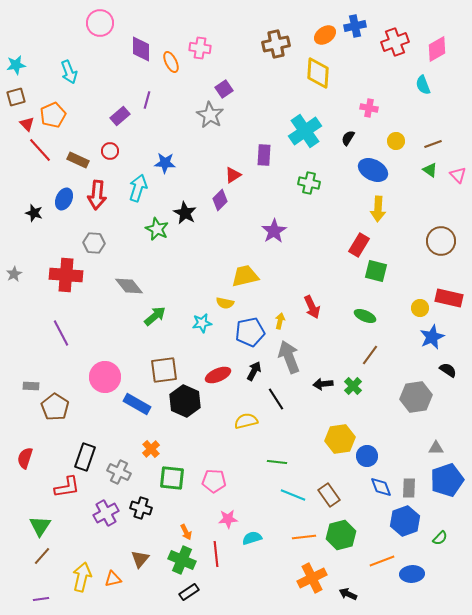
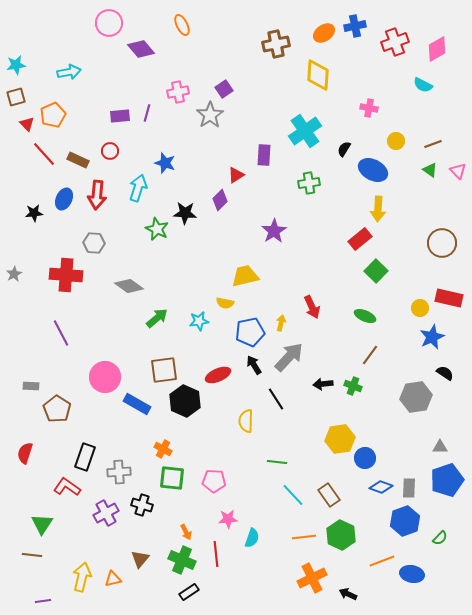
pink circle at (100, 23): moved 9 px right
orange ellipse at (325, 35): moved 1 px left, 2 px up
pink cross at (200, 48): moved 22 px left, 44 px down; rotated 20 degrees counterclockwise
purple diamond at (141, 49): rotated 40 degrees counterclockwise
orange ellipse at (171, 62): moved 11 px right, 37 px up
cyan arrow at (69, 72): rotated 80 degrees counterclockwise
yellow diamond at (318, 73): moved 2 px down
cyan semicircle at (423, 85): rotated 42 degrees counterclockwise
purple line at (147, 100): moved 13 px down
gray star at (210, 115): rotated 8 degrees clockwise
purple rectangle at (120, 116): rotated 36 degrees clockwise
black semicircle at (348, 138): moved 4 px left, 11 px down
red line at (40, 150): moved 4 px right, 4 px down
blue star at (165, 163): rotated 15 degrees clockwise
red triangle at (233, 175): moved 3 px right
pink triangle at (458, 175): moved 4 px up
green cross at (309, 183): rotated 20 degrees counterclockwise
black star at (34, 213): rotated 24 degrees counterclockwise
black star at (185, 213): rotated 25 degrees counterclockwise
brown circle at (441, 241): moved 1 px right, 2 px down
red rectangle at (359, 245): moved 1 px right, 6 px up; rotated 20 degrees clockwise
green square at (376, 271): rotated 30 degrees clockwise
gray diamond at (129, 286): rotated 16 degrees counterclockwise
green arrow at (155, 316): moved 2 px right, 2 px down
yellow arrow at (280, 321): moved 1 px right, 2 px down
cyan star at (202, 323): moved 3 px left, 2 px up
gray arrow at (289, 357): rotated 64 degrees clockwise
black semicircle at (448, 370): moved 3 px left, 3 px down
black arrow at (254, 371): moved 6 px up; rotated 60 degrees counterclockwise
green cross at (353, 386): rotated 24 degrees counterclockwise
brown pentagon at (55, 407): moved 2 px right, 2 px down
yellow semicircle at (246, 421): rotated 75 degrees counterclockwise
gray triangle at (436, 448): moved 4 px right, 1 px up
orange cross at (151, 449): moved 12 px right; rotated 18 degrees counterclockwise
blue circle at (367, 456): moved 2 px left, 2 px down
red semicircle at (25, 458): moved 5 px up
gray cross at (119, 472): rotated 30 degrees counterclockwise
red L-shape at (67, 487): rotated 136 degrees counterclockwise
blue diamond at (381, 487): rotated 50 degrees counterclockwise
cyan line at (293, 495): rotated 25 degrees clockwise
black cross at (141, 508): moved 1 px right, 3 px up
green triangle at (40, 526): moved 2 px right, 2 px up
green hexagon at (341, 535): rotated 20 degrees counterclockwise
cyan semicircle at (252, 538): rotated 126 degrees clockwise
brown line at (42, 556): moved 10 px left, 1 px up; rotated 54 degrees clockwise
blue ellipse at (412, 574): rotated 15 degrees clockwise
purple line at (41, 599): moved 2 px right, 2 px down
